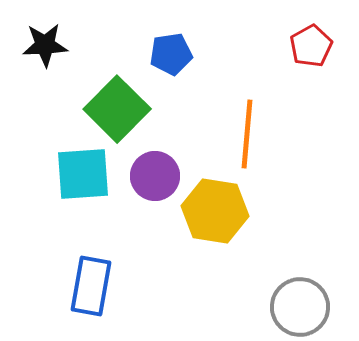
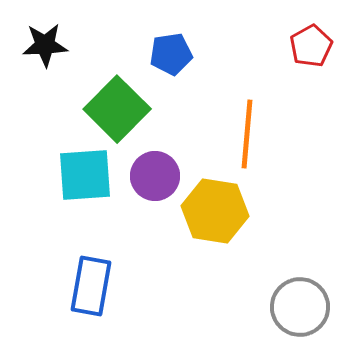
cyan square: moved 2 px right, 1 px down
